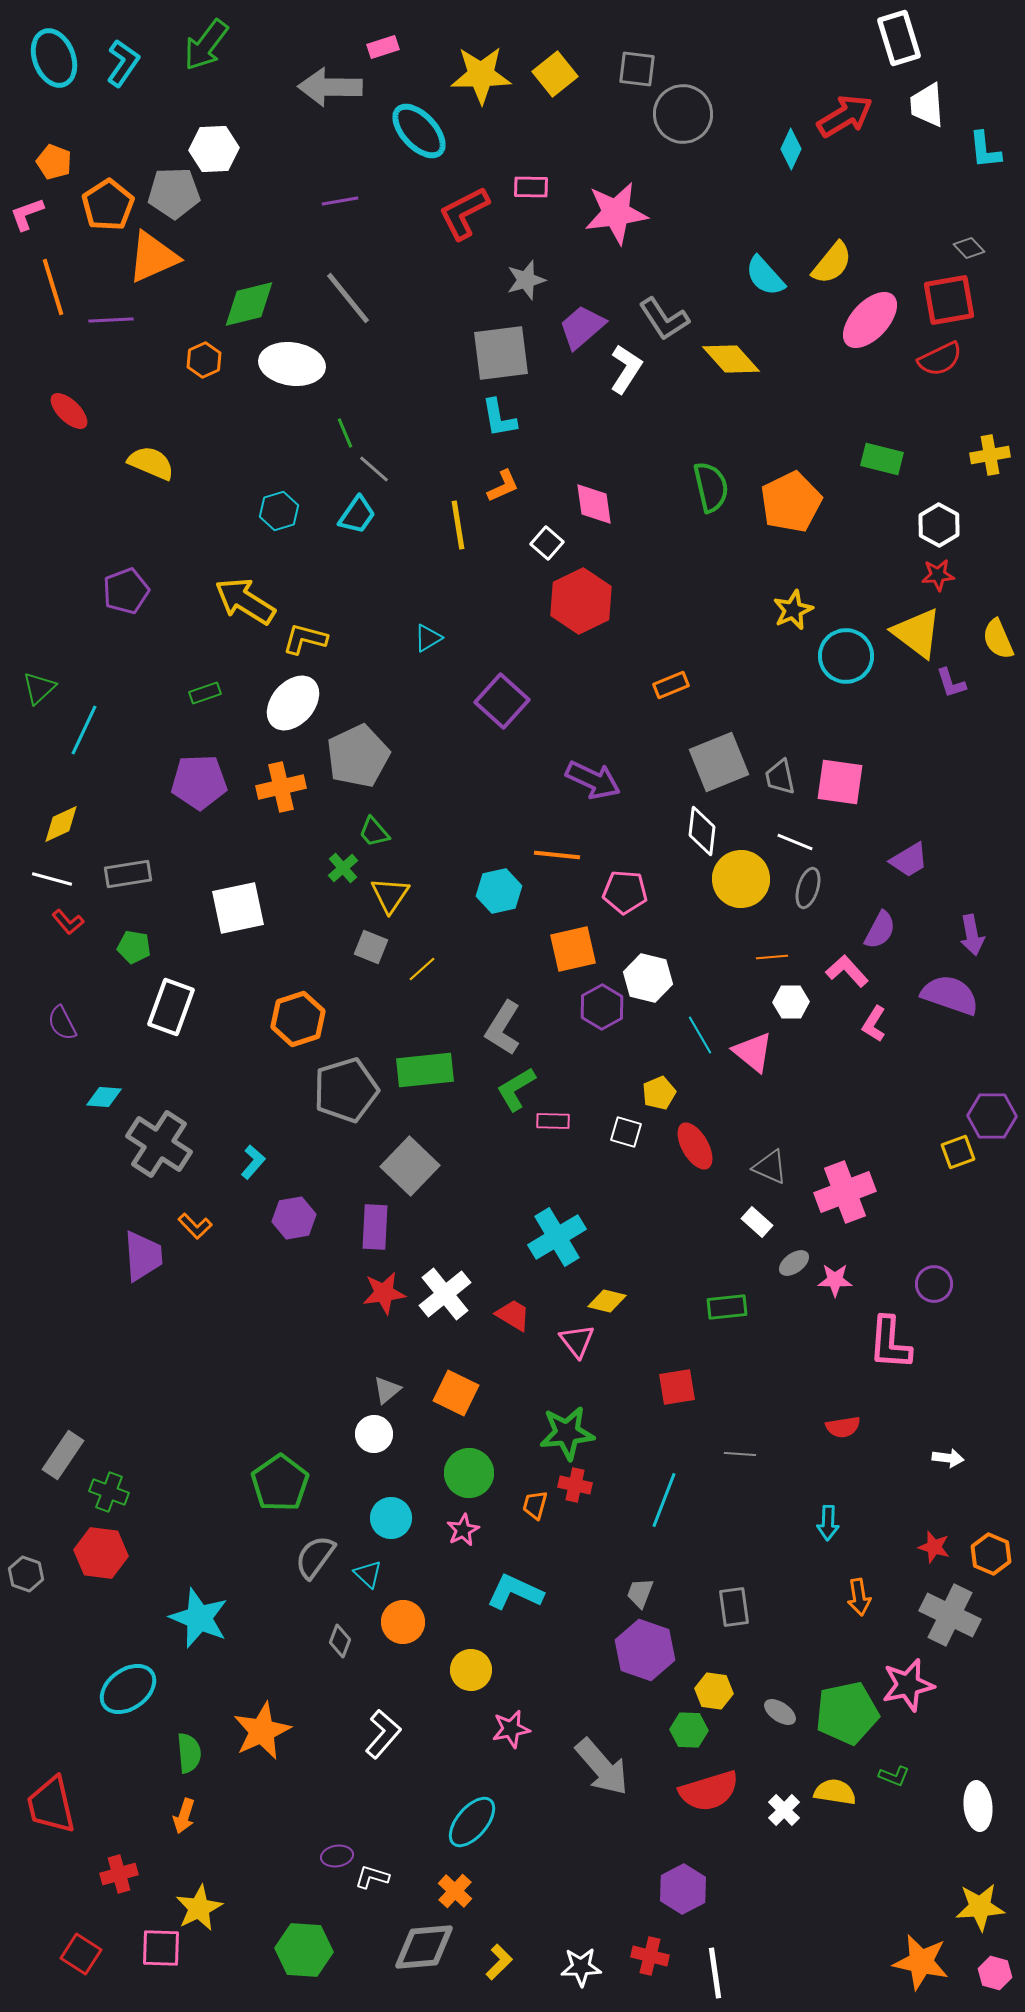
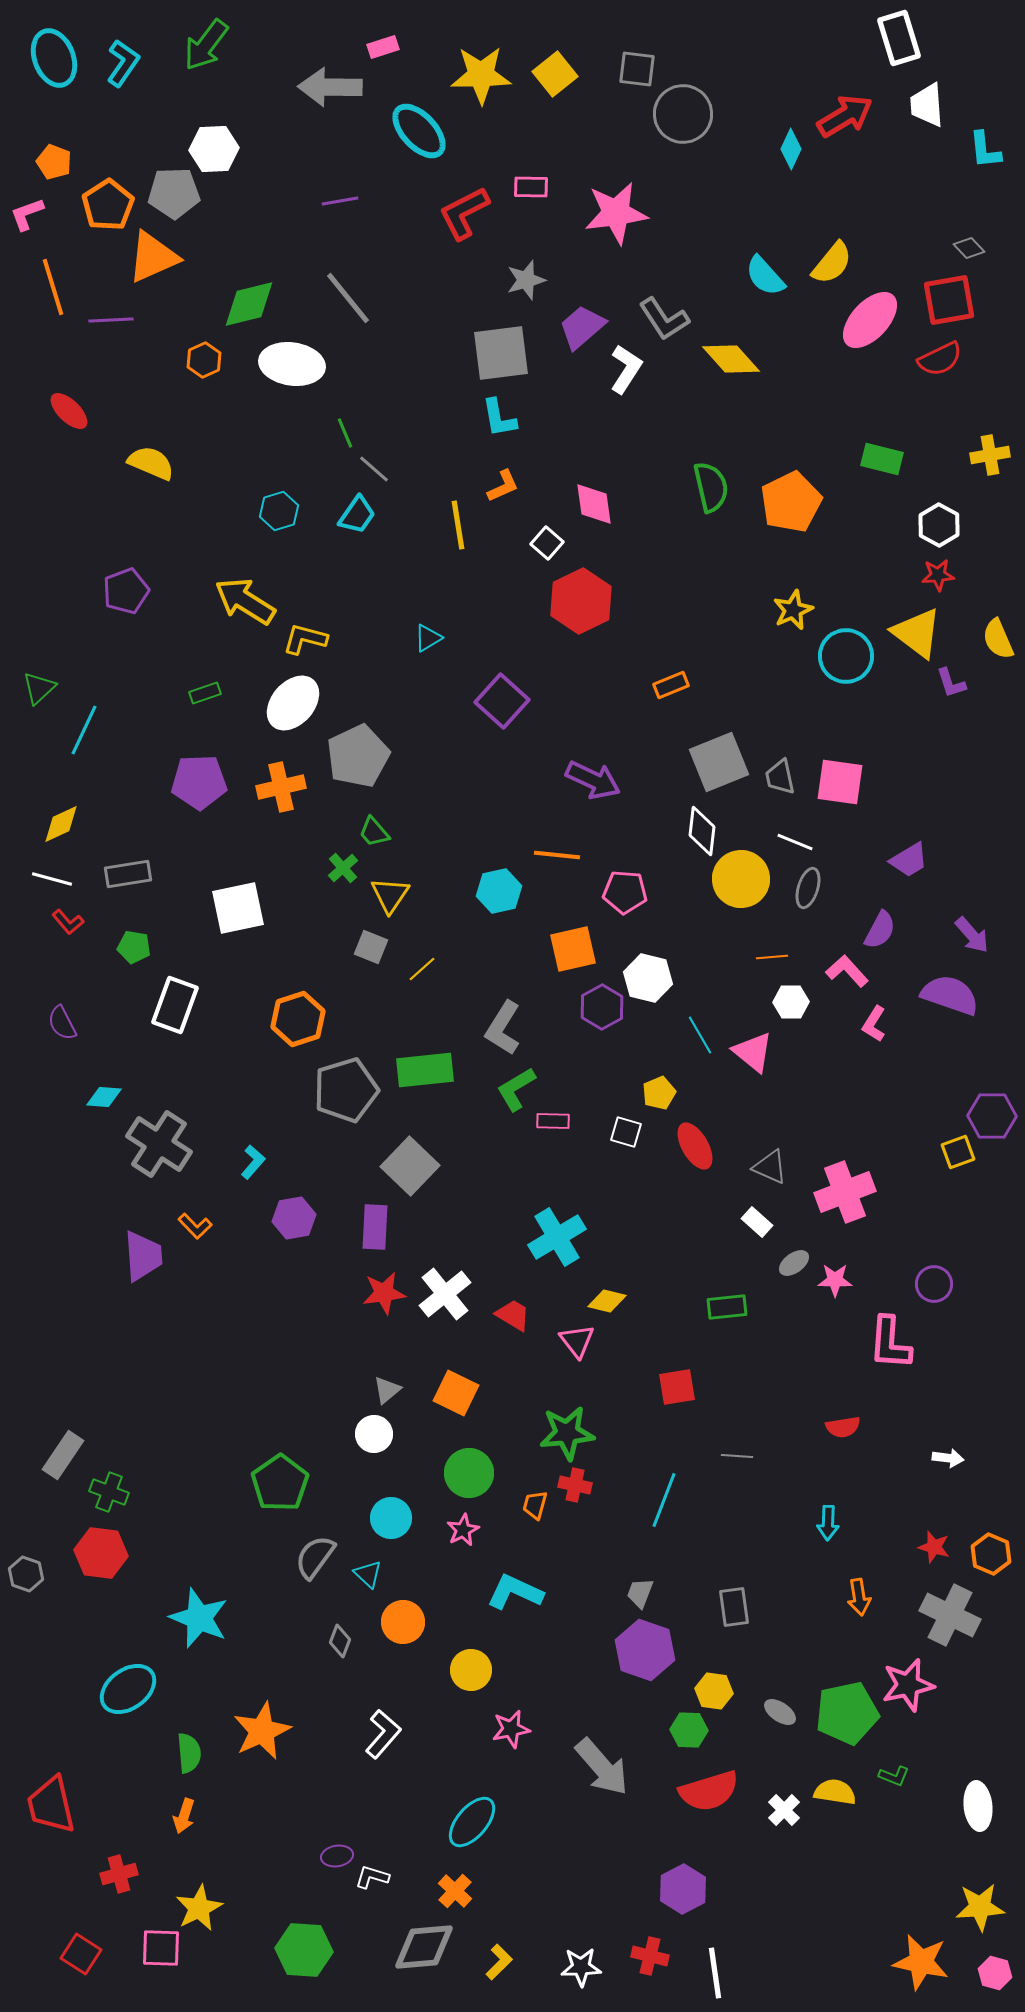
purple arrow at (972, 935): rotated 30 degrees counterclockwise
white rectangle at (171, 1007): moved 4 px right, 2 px up
gray line at (740, 1454): moved 3 px left, 2 px down
